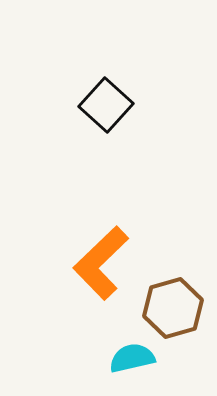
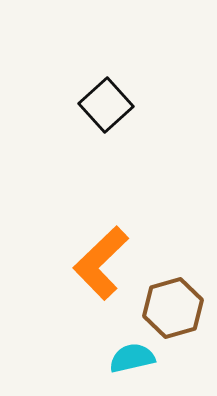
black square: rotated 6 degrees clockwise
